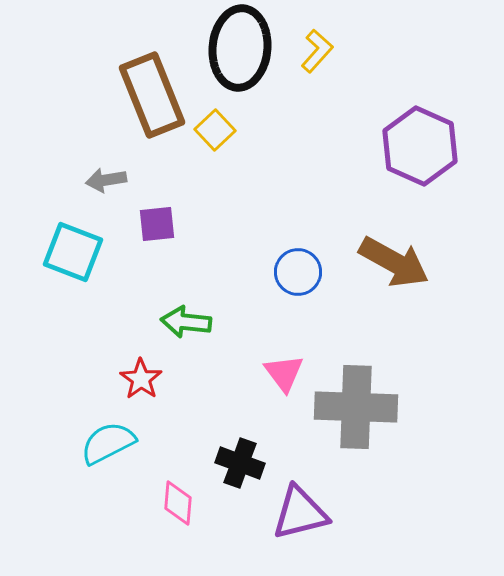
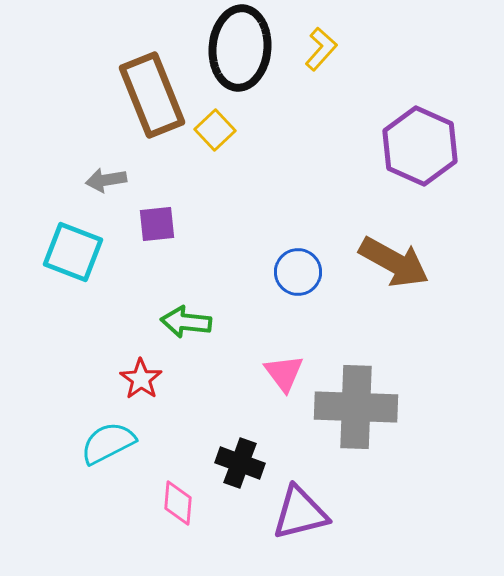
yellow L-shape: moved 4 px right, 2 px up
